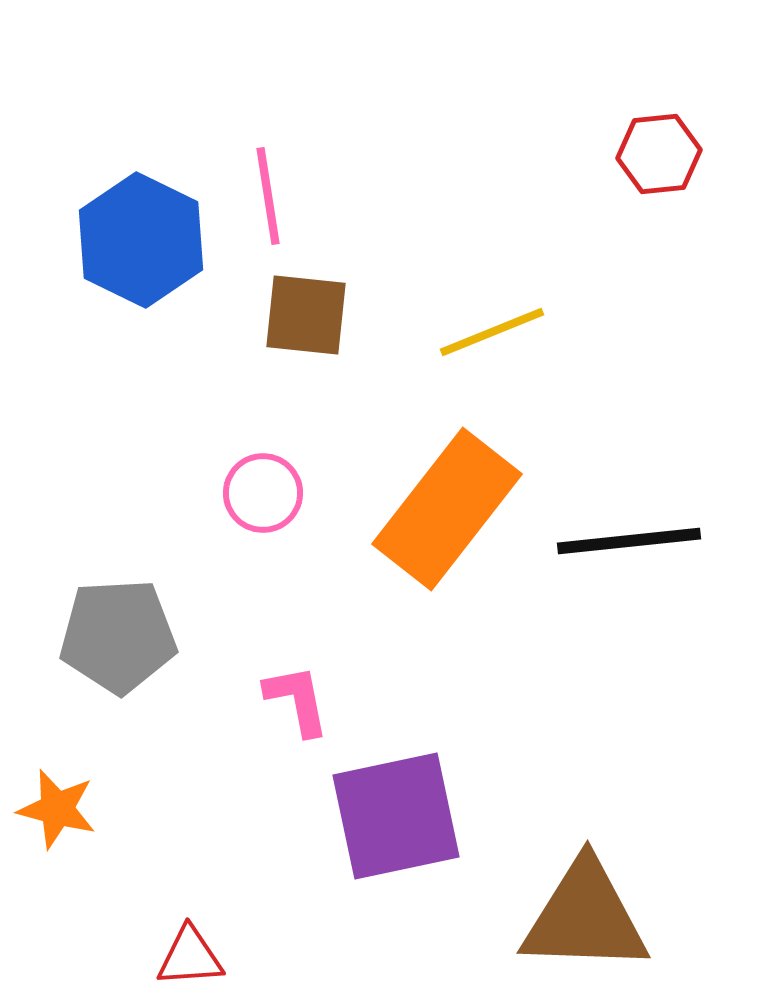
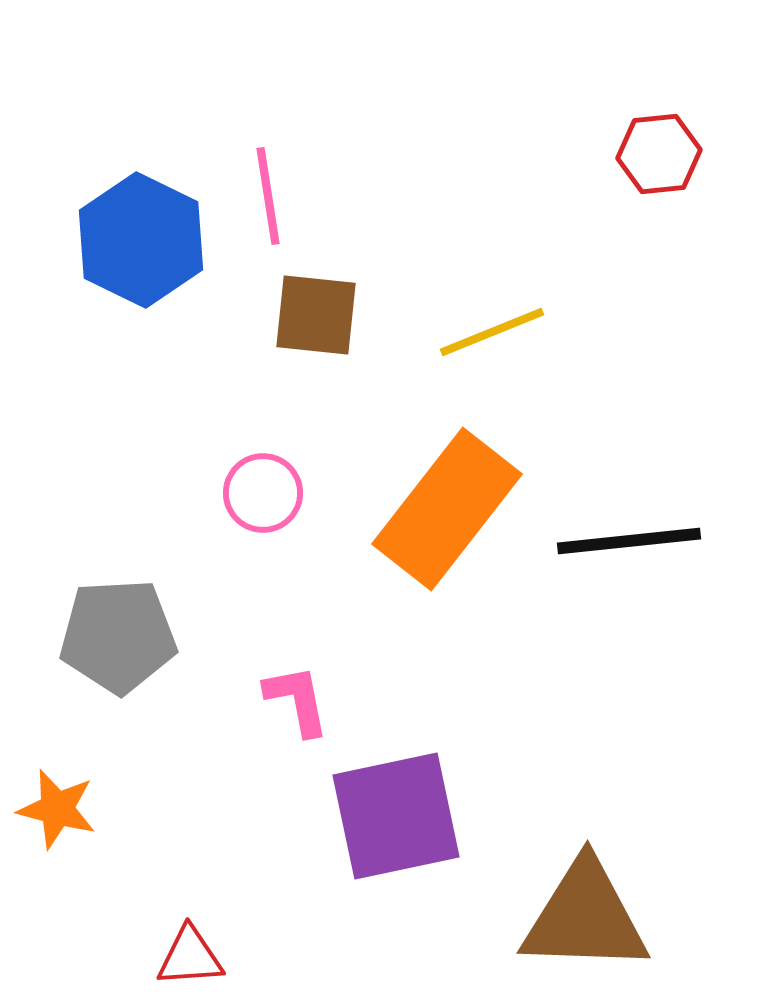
brown square: moved 10 px right
